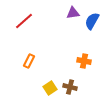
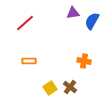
red line: moved 1 px right, 2 px down
orange rectangle: rotated 64 degrees clockwise
brown cross: rotated 24 degrees clockwise
